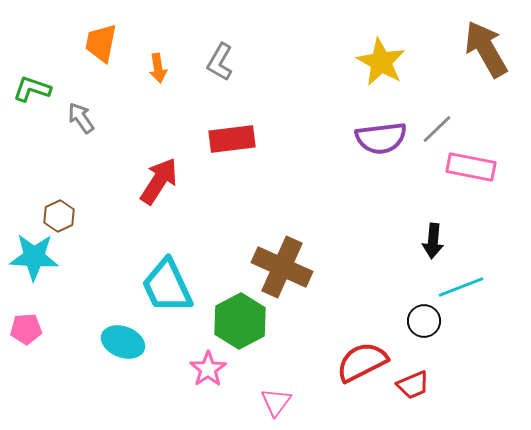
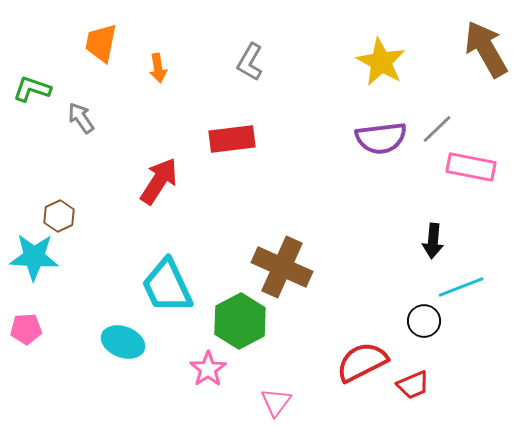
gray L-shape: moved 30 px right
